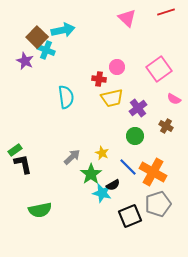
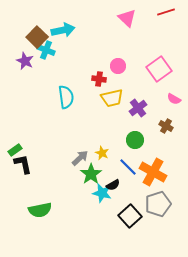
pink circle: moved 1 px right, 1 px up
green circle: moved 4 px down
gray arrow: moved 8 px right, 1 px down
black square: rotated 20 degrees counterclockwise
